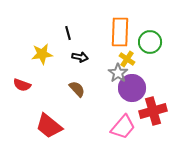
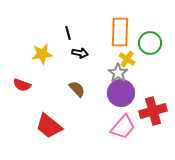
green circle: moved 1 px down
black arrow: moved 4 px up
purple circle: moved 11 px left, 5 px down
